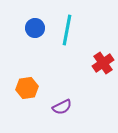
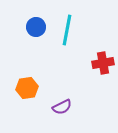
blue circle: moved 1 px right, 1 px up
red cross: rotated 25 degrees clockwise
